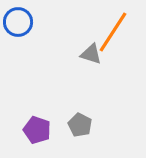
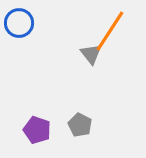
blue circle: moved 1 px right, 1 px down
orange line: moved 3 px left, 1 px up
gray triangle: rotated 35 degrees clockwise
